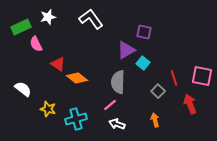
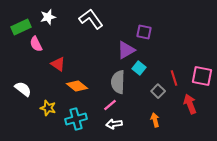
cyan square: moved 4 px left, 5 px down
orange diamond: moved 8 px down
yellow star: moved 1 px up
white arrow: moved 3 px left; rotated 28 degrees counterclockwise
